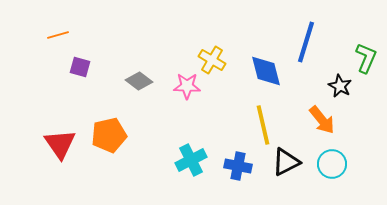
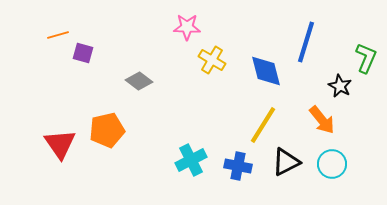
purple square: moved 3 px right, 14 px up
pink star: moved 59 px up
yellow line: rotated 45 degrees clockwise
orange pentagon: moved 2 px left, 5 px up
